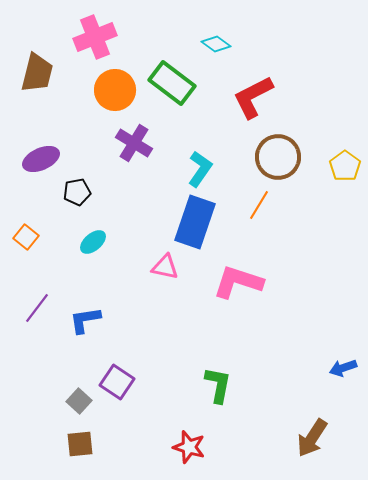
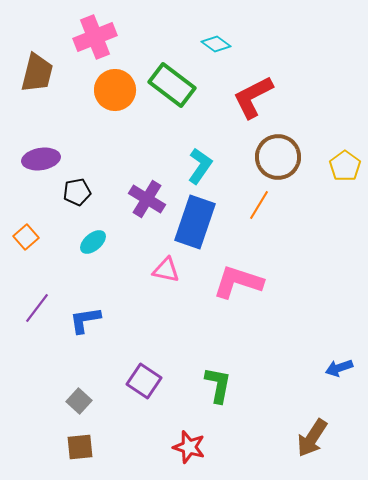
green rectangle: moved 2 px down
purple cross: moved 13 px right, 56 px down
purple ellipse: rotated 15 degrees clockwise
cyan L-shape: moved 3 px up
orange square: rotated 10 degrees clockwise
pink triangle: moved 1 px right, 3 px down
blue arrow: moved 4 px left
purple square: moved 27 px right, 1 px up
brown square: moved 3 px down
